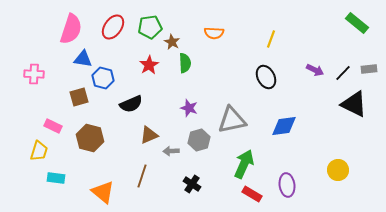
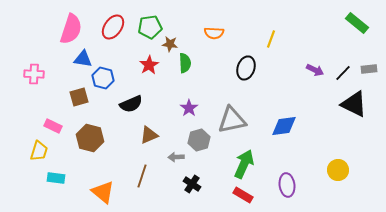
brown star: moved 2 px left, 2 px down; rotated 21 degrees counterclockwise
black ellipse: moved 20 px left, 9 px up; rotated 45 degrees clockwise
purple star: rotated 18 degrees clockwise
gray arrow: moved 5 px right, 6 px down
red rectangle: moved 9 px left, 1 px down
